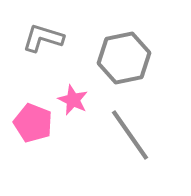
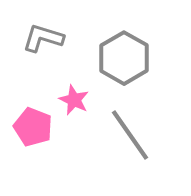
gray hexagon: rotated 18 degrees counterclockwise
pink star: moved 1 px right
pink pentagon: moved 4 px down
